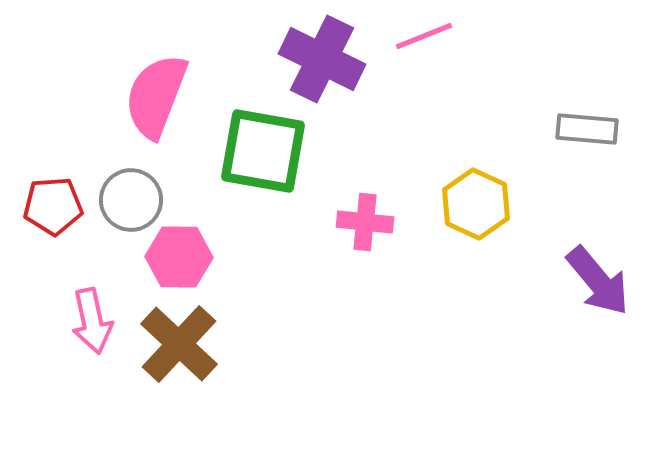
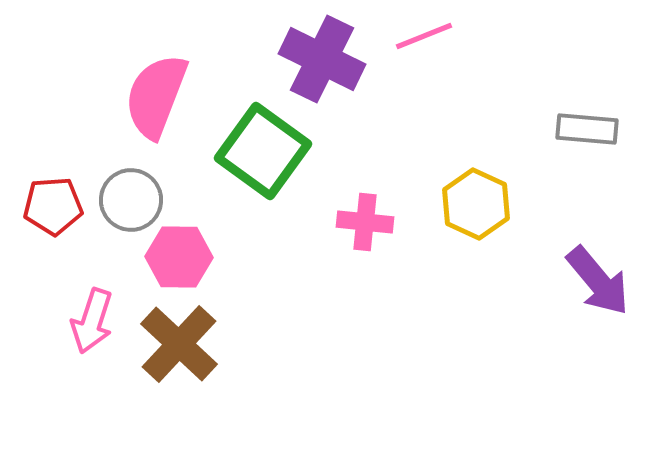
green square: rotated 26 degrees clockwise
pink arrow: rotated 30 degrees clockwise
